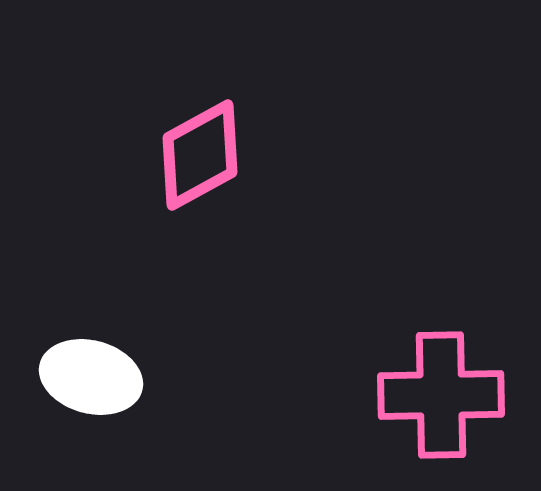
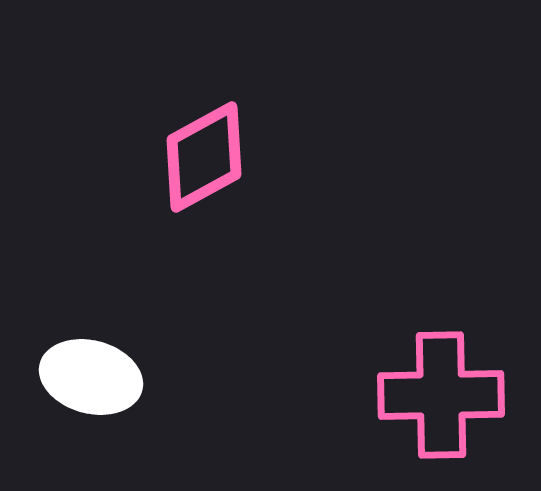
pink diamond: moved 4 px right, 2 px down
